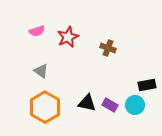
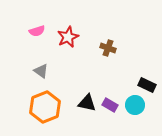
black rectangle: rotated 36 degrees clockwise
orange hexagon: rotated 8 degrees clockwise
